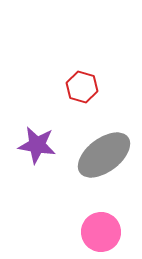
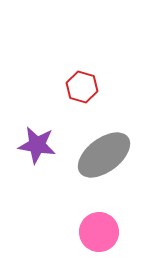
pink circle: moved 2 px left
